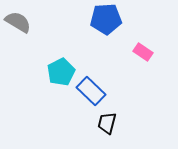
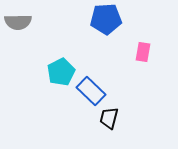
gray semicircle: rotated 148 degrees clockwise
pink rectangle: rotated 66 degrees clockwise
black trapezoid: moved 2 px right, 5 px up
